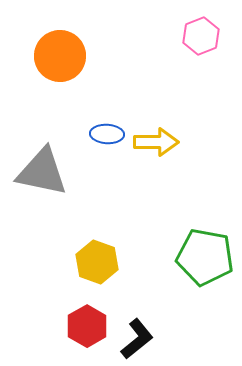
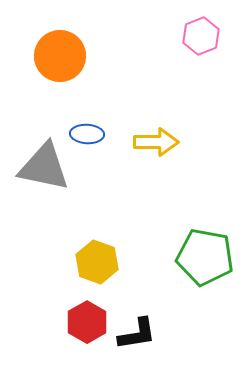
blue ellipse: moved 20 px left
gray triangle: moved 2 px right, 5 px up
red hexagon: moved 4 px up
black L-shape: moved 5 px up; rotated 30 degrees clockwise
